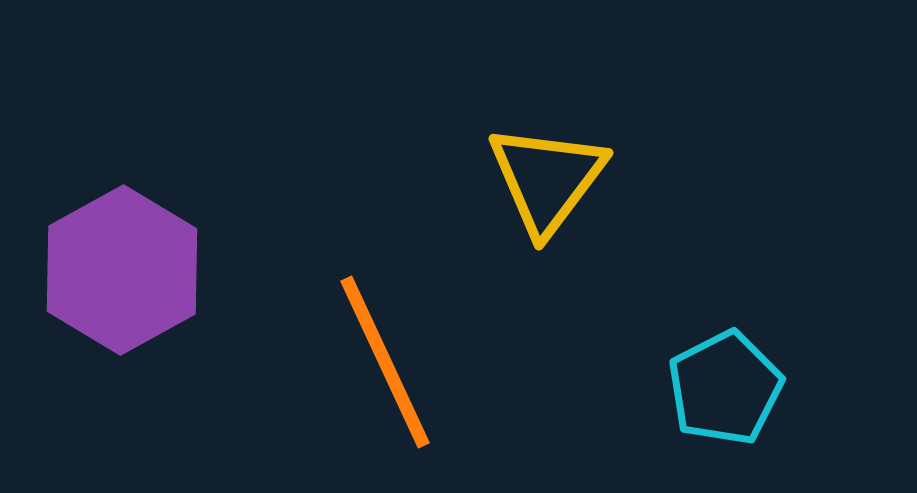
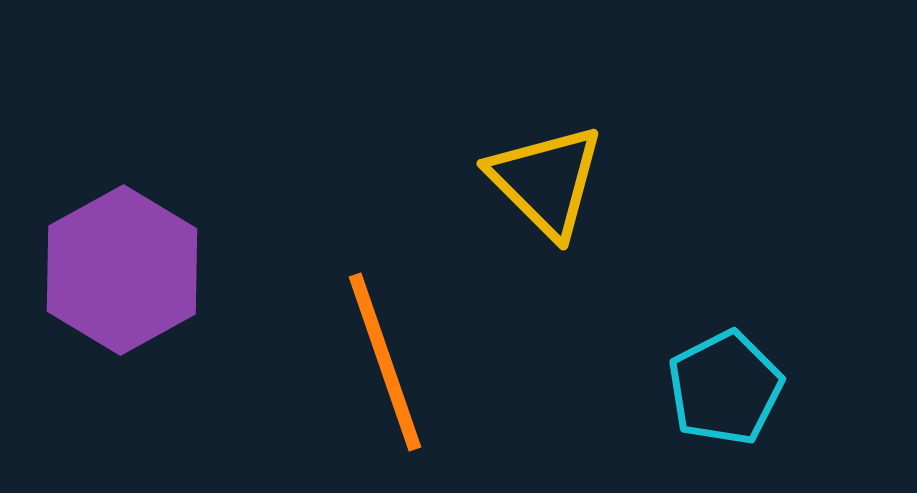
yellow triangle: moved 1 px left, 2 px down; rotated 22 degrees counterclockwise
orange line: rotated 6 degrees clockwise
